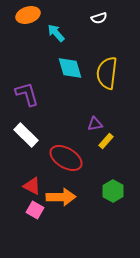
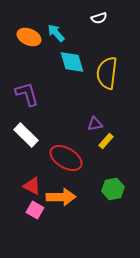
orange ellipse: moved 1 px right, 22 px down; rotated 40 degrees clockwise
cyan diamond: moved 2 px right, 6 px up
green hexagon: moved 2 px up; rotated 20 degrees clockwise
